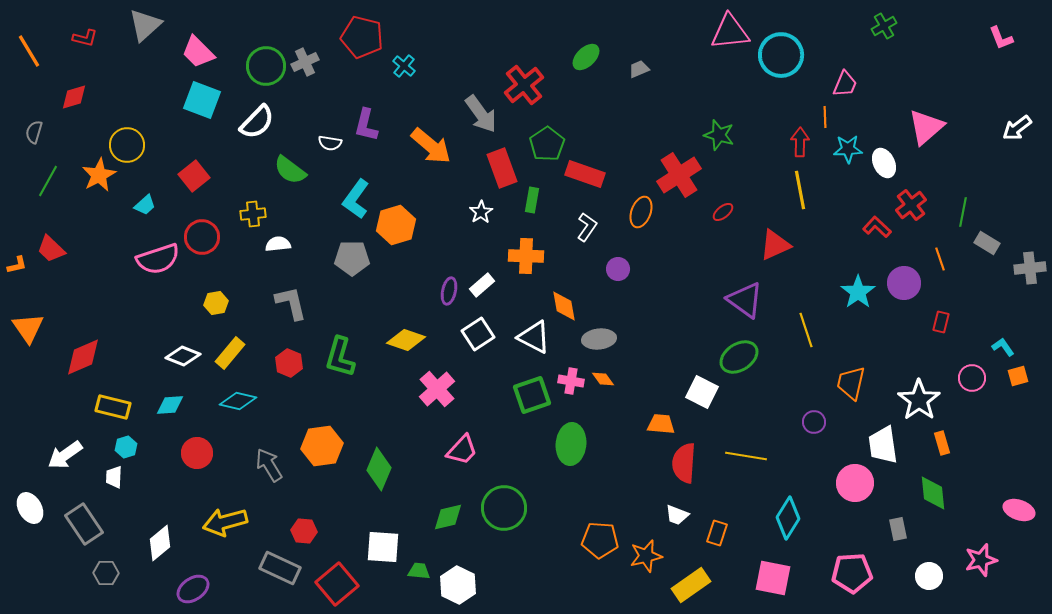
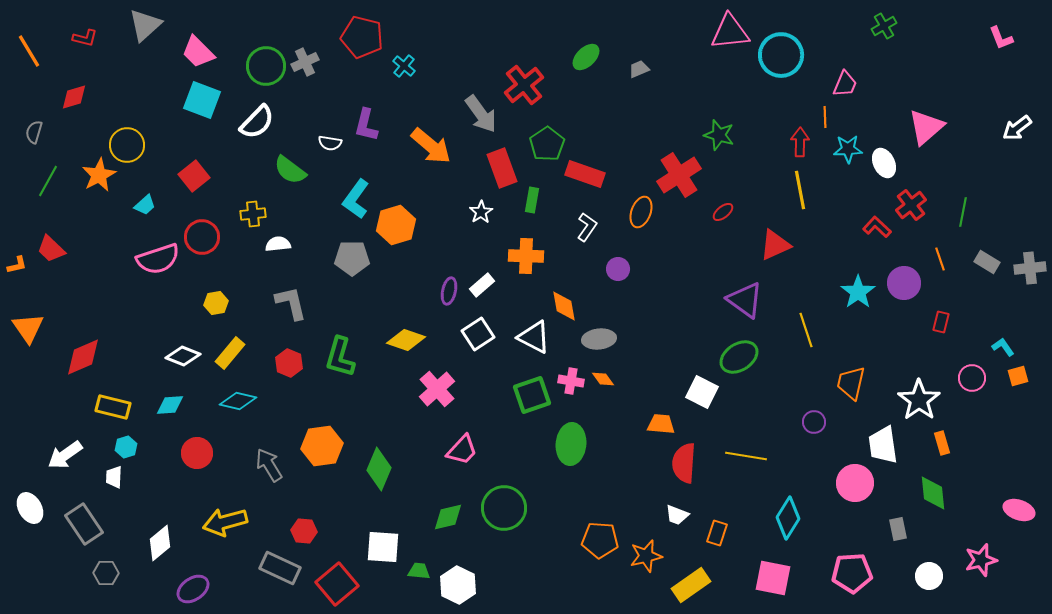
gray rectangle at (987, 243): moved 19 px down
